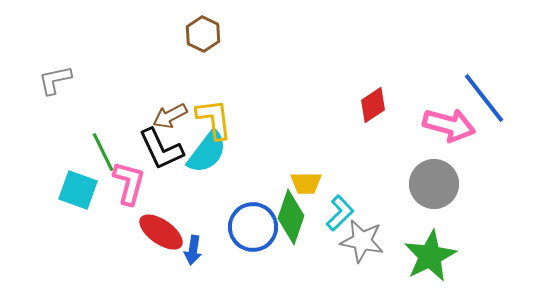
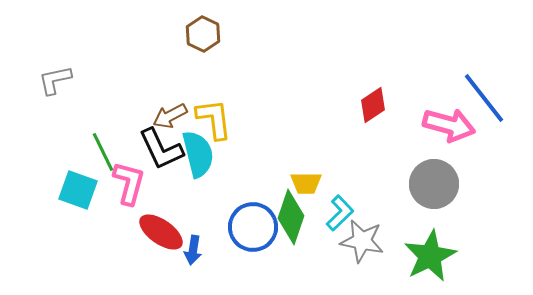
cyan semicircle: moved 9 px left, 2 px down; rotated 51 degrees counterclockwise
